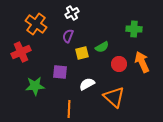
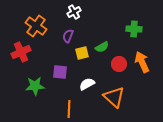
white cross: moved 2 px right, 1 px up
orange cross: moved 2 px down
